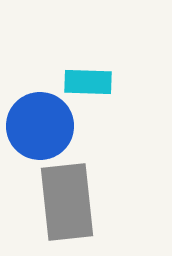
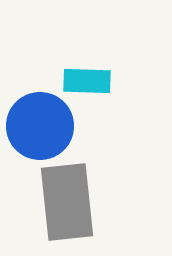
cyan rectangle: moved 1 px left, 1 px up
